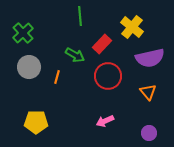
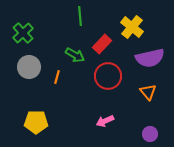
purple circle: moved 1 px right, 1 px down
